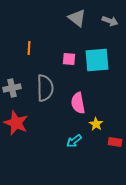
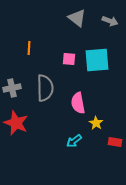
yellow star: moved 1 px up
